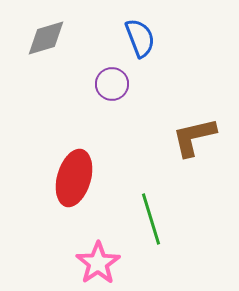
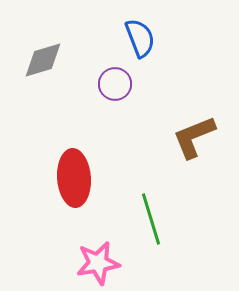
gray diamond: moved 3 px left, 22 px down
purple circle: moved 3 px right
brown L-shape: rotated 9 degrees counterclockwise
red ellipse: rotated 20 degrees counterclockwise
pink star: rotated 24 degrees clockwise
